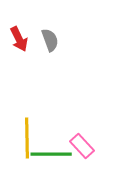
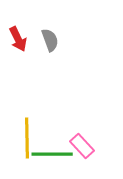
red arrow: moved 1 px left
green line: moved 1 px right
